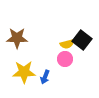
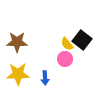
brown star: moved 4 px down
yellow semicircle: rotated 64 degrees clockwise
yellow star: moved 6 px left, 2 px down
blue arrow: moved 1 px down; rotated 24 degrees counterclockwise
